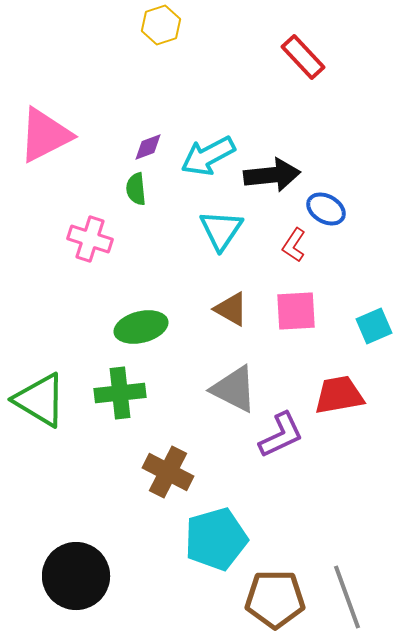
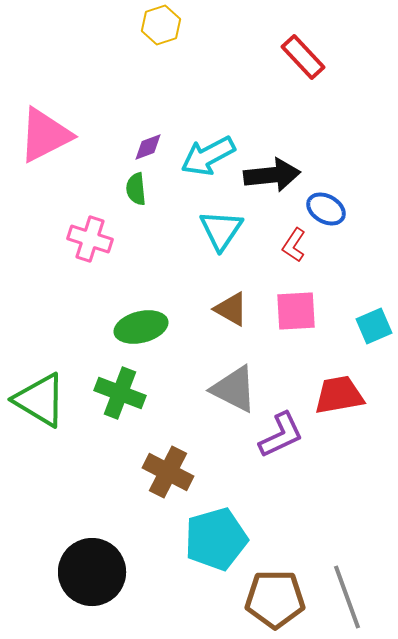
green cross: rotated 27 degrees clockwise
black circle: moved 16 px right, 4 px up
